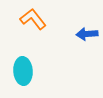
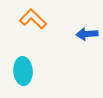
orange L-shape: rotated 8 degrees counterclockwise
